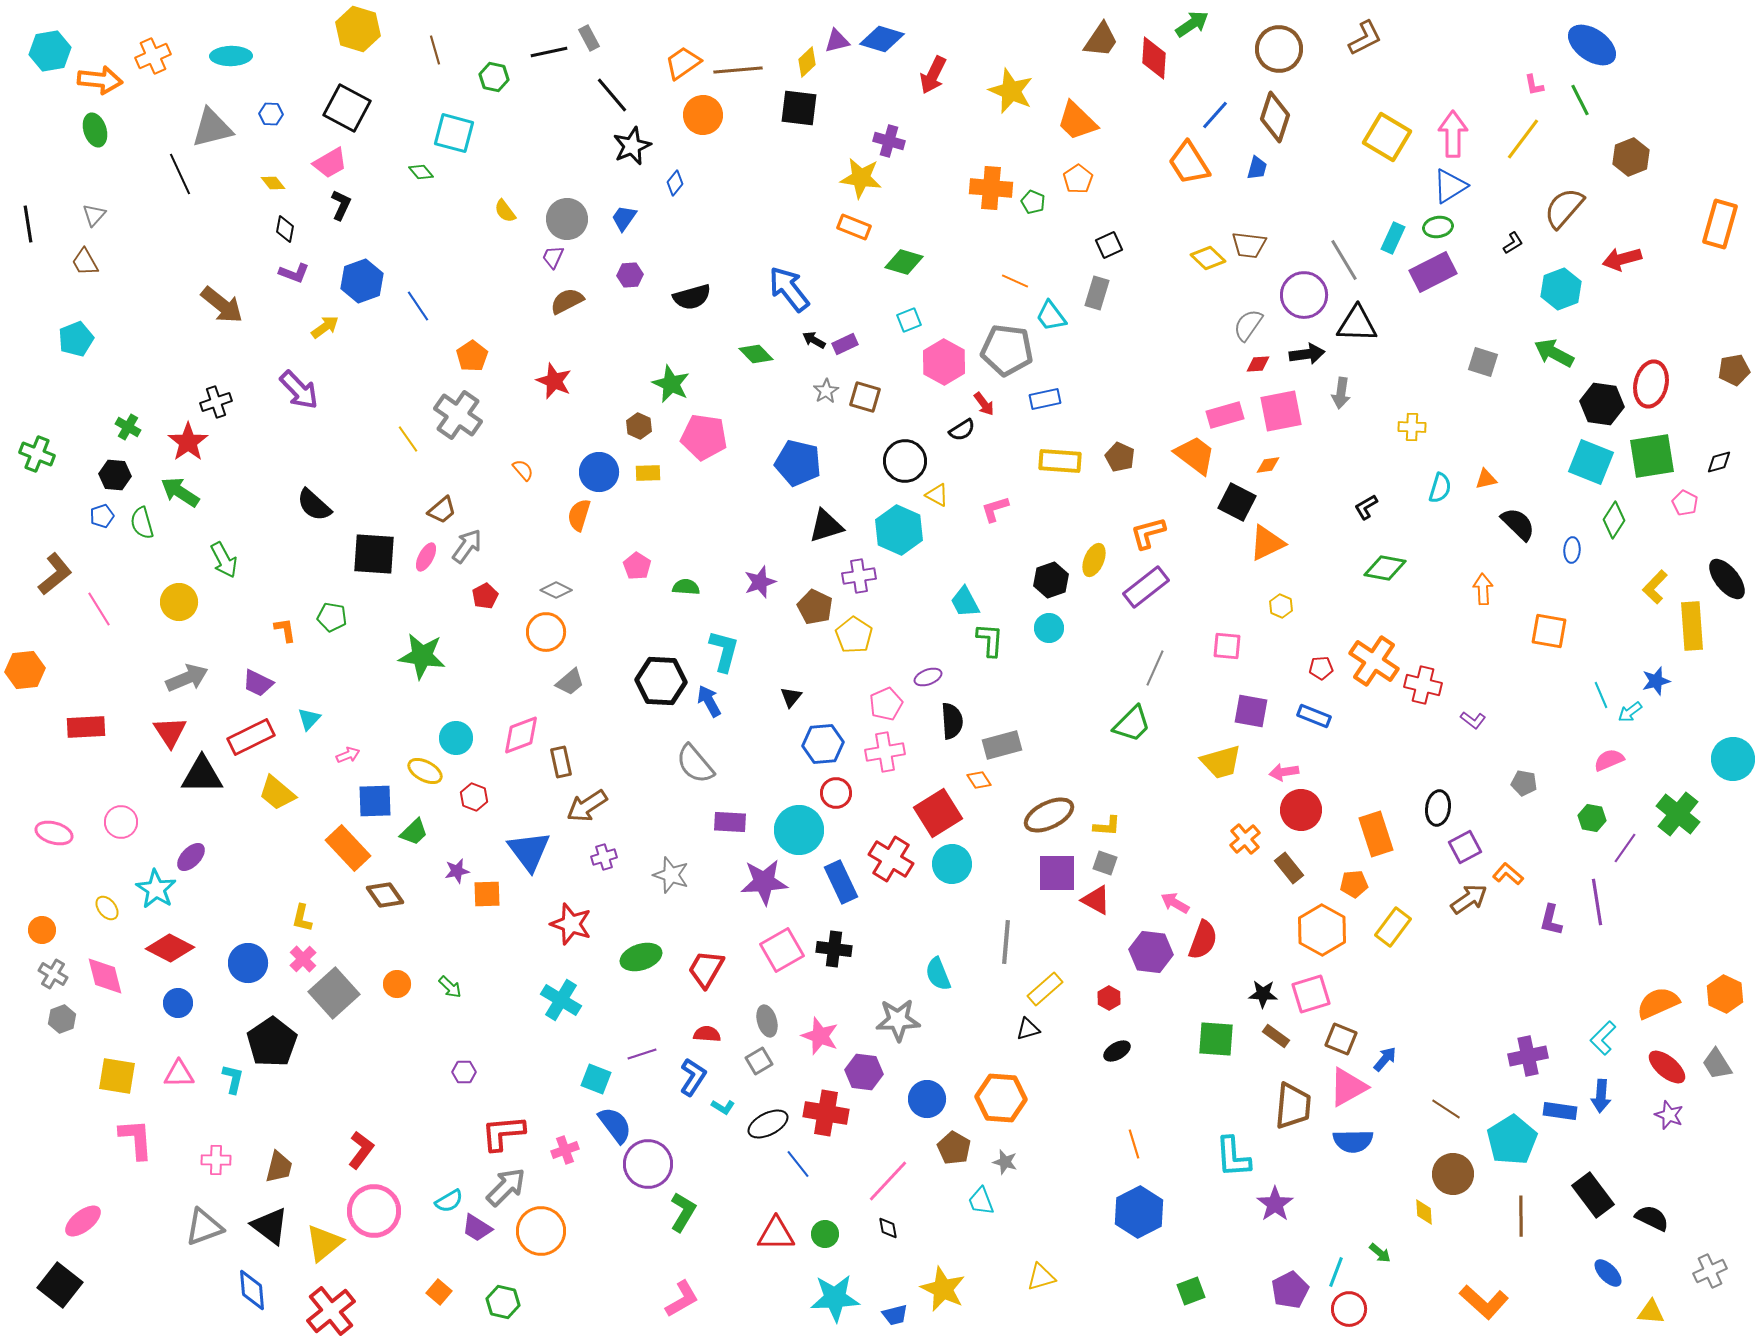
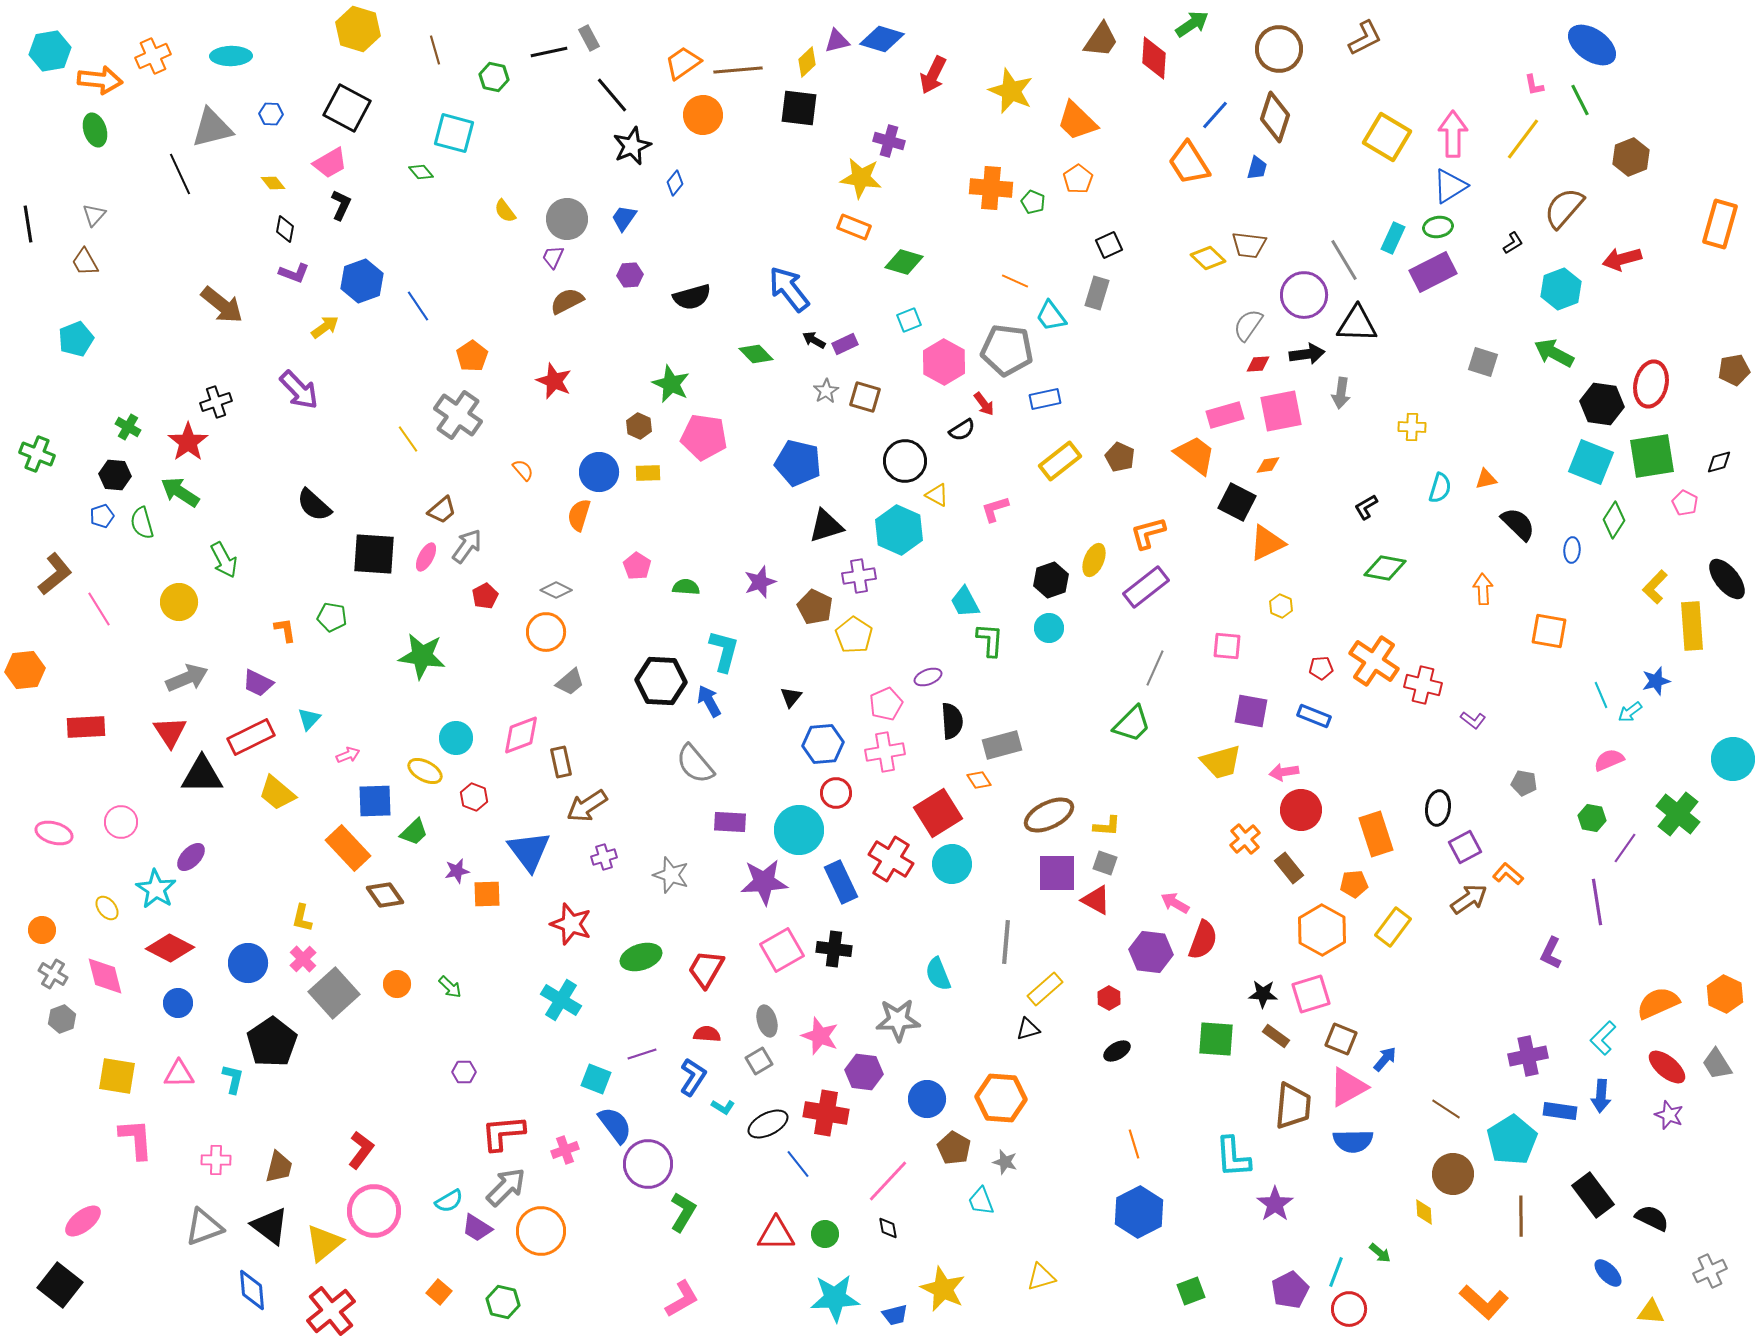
yellow rectangle at (1060, 461): rotated 42 degrees counterclockwise
purple L-shape at (1551, 920): moved 33 px down; rotated 12 degrees clockwise
